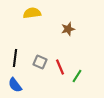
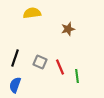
black line: rotated 12 degrees clockwise
green line: rotated 40 degrees counterclockwise
blue semicircle: rotated 56 degrees clockwise
